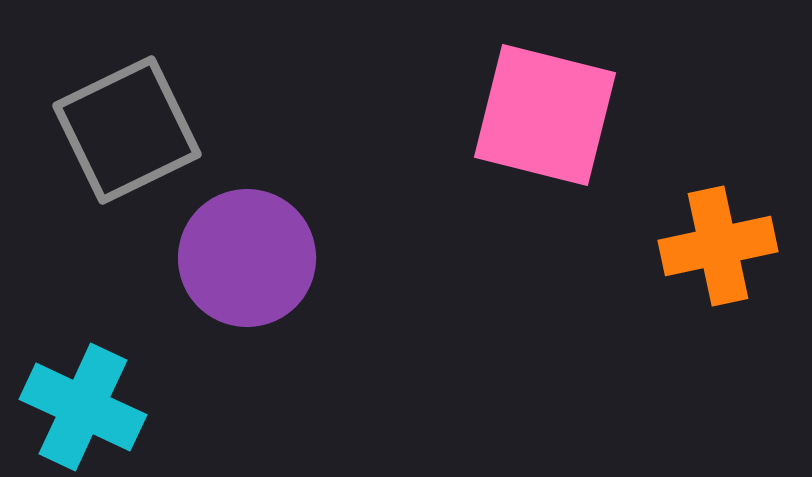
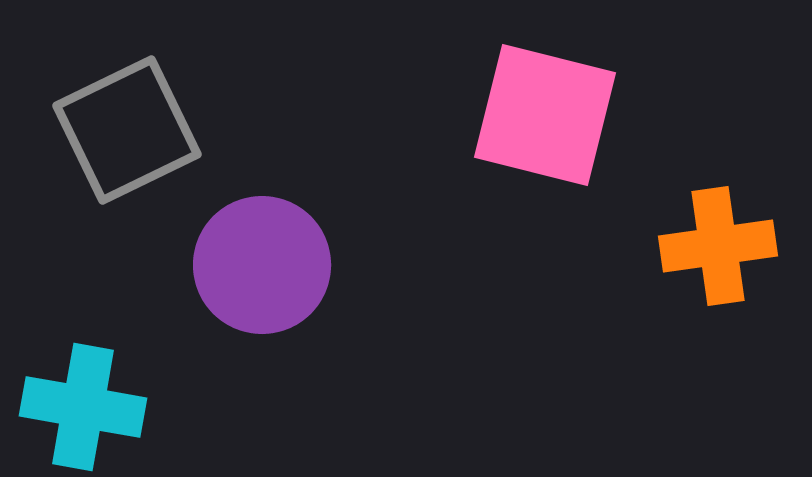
orange cross: rotated 4 degrees clockwise
purple circle: moved 15 px right, 7 px down
cyan cross: rotated 15 degrees counterclockwise
